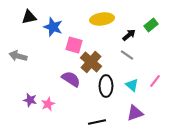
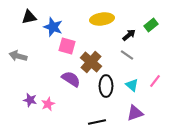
pink square: moved 7 px left, 1 px down
